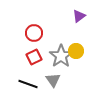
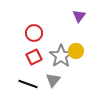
purple triangle: rotated 16 degrees counterclockwise
gray triangle: rotated 14 degrees clockwise
